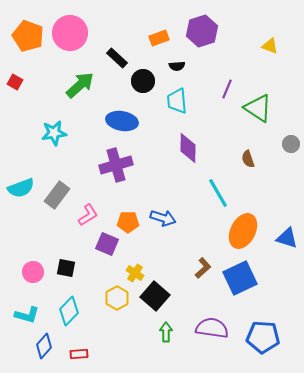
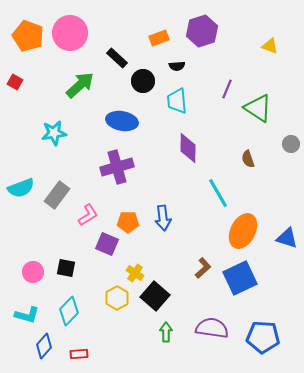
purple cross at (116, 165): moved 1 px right, 2 px down
blue arrow at (163, 218): rotated 65 degrees clockwise
